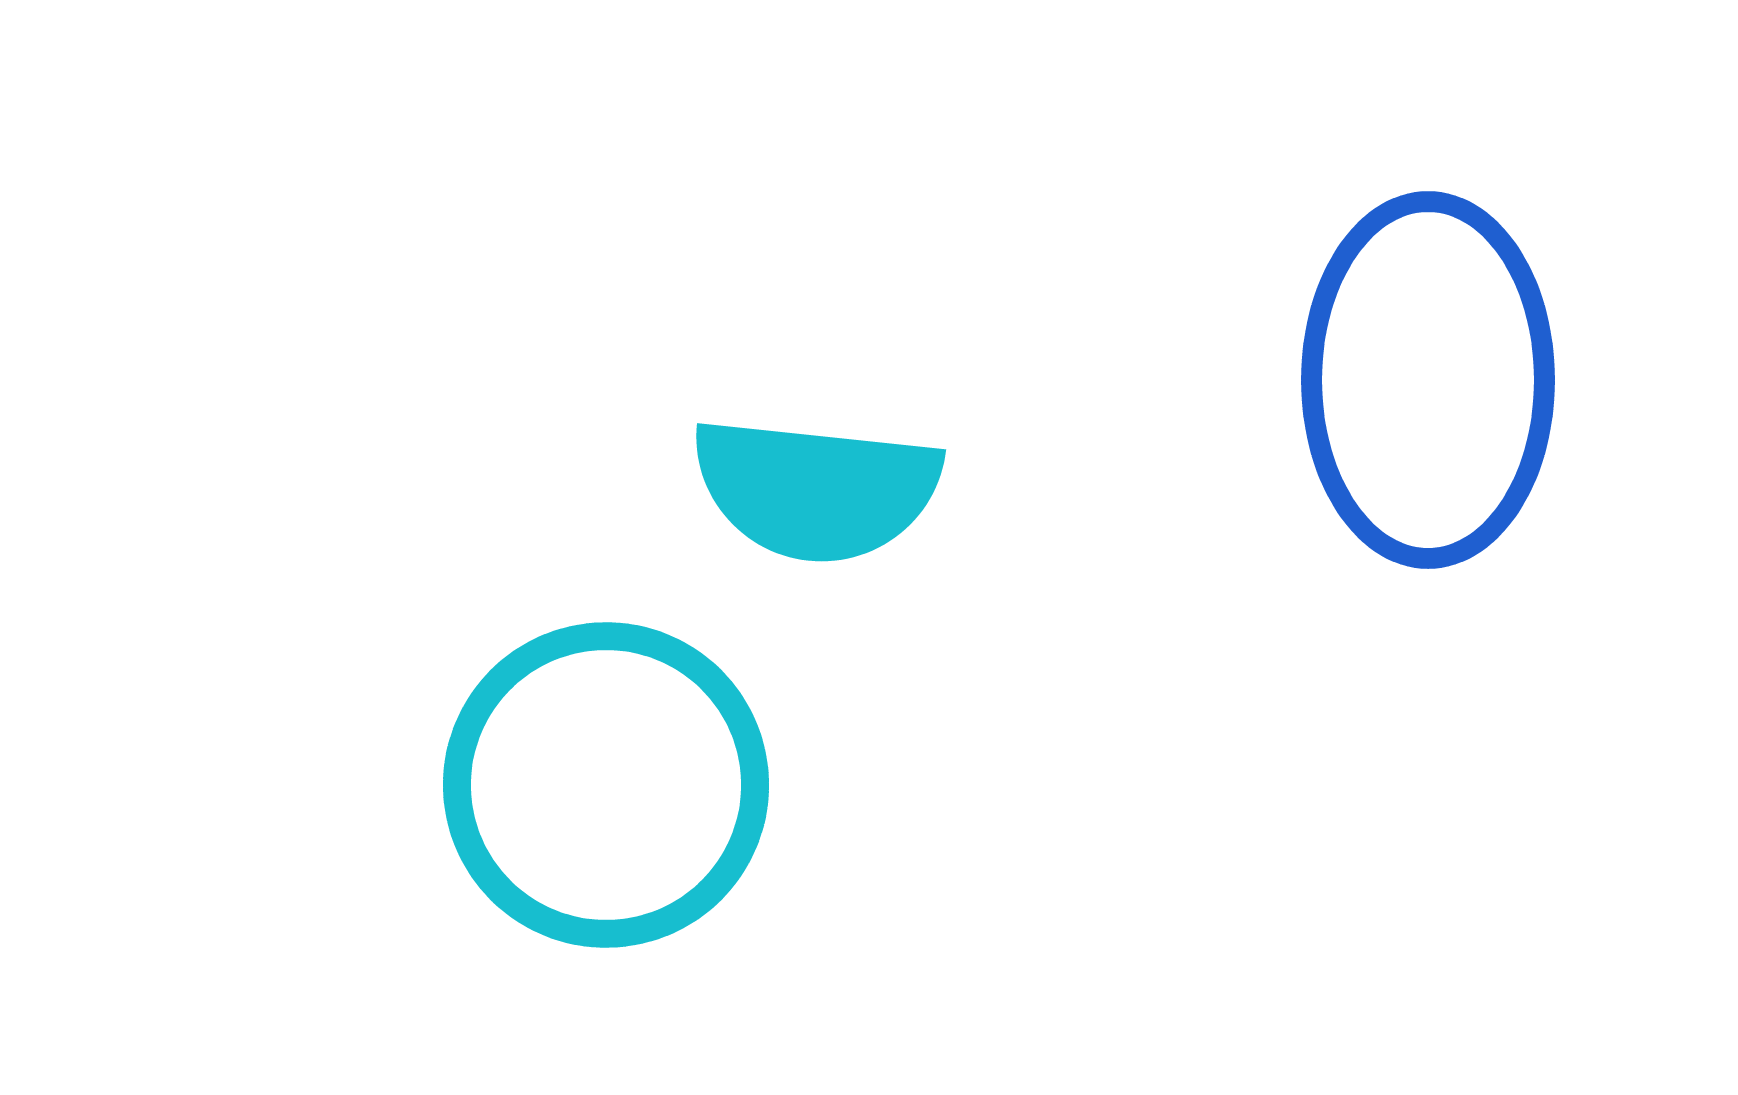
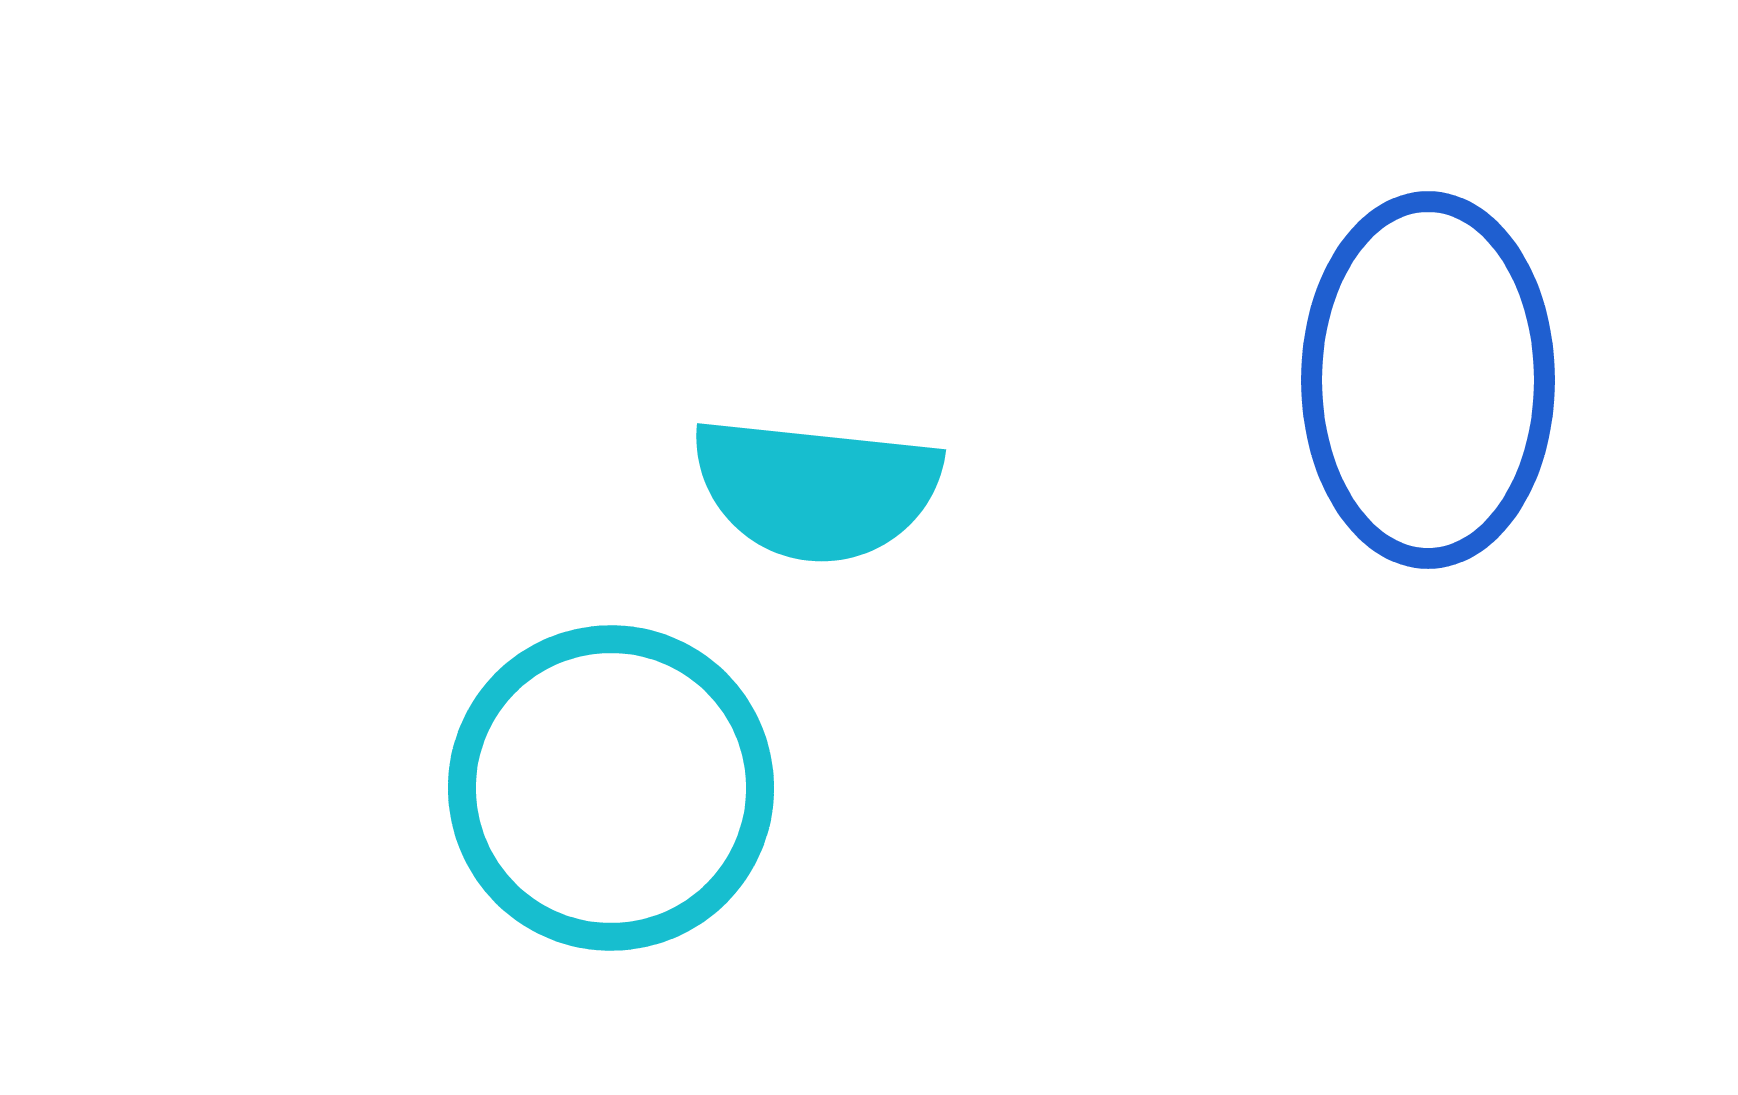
cyan circle: moved 5 px right, 3 px down
